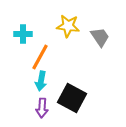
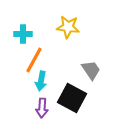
yellow star: moved 1 px down
gray trapezoid: moved 9 px left, 33 px down
orange line: moved 6 px left, 3 px down
